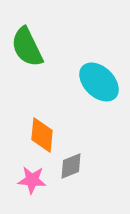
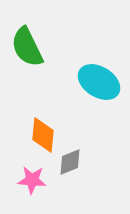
cyan ellipse: rotated 12 degrees counterclockwise
orange diamond: moved 1 px right
gray diamond: moved 1 px left, 4 px up
